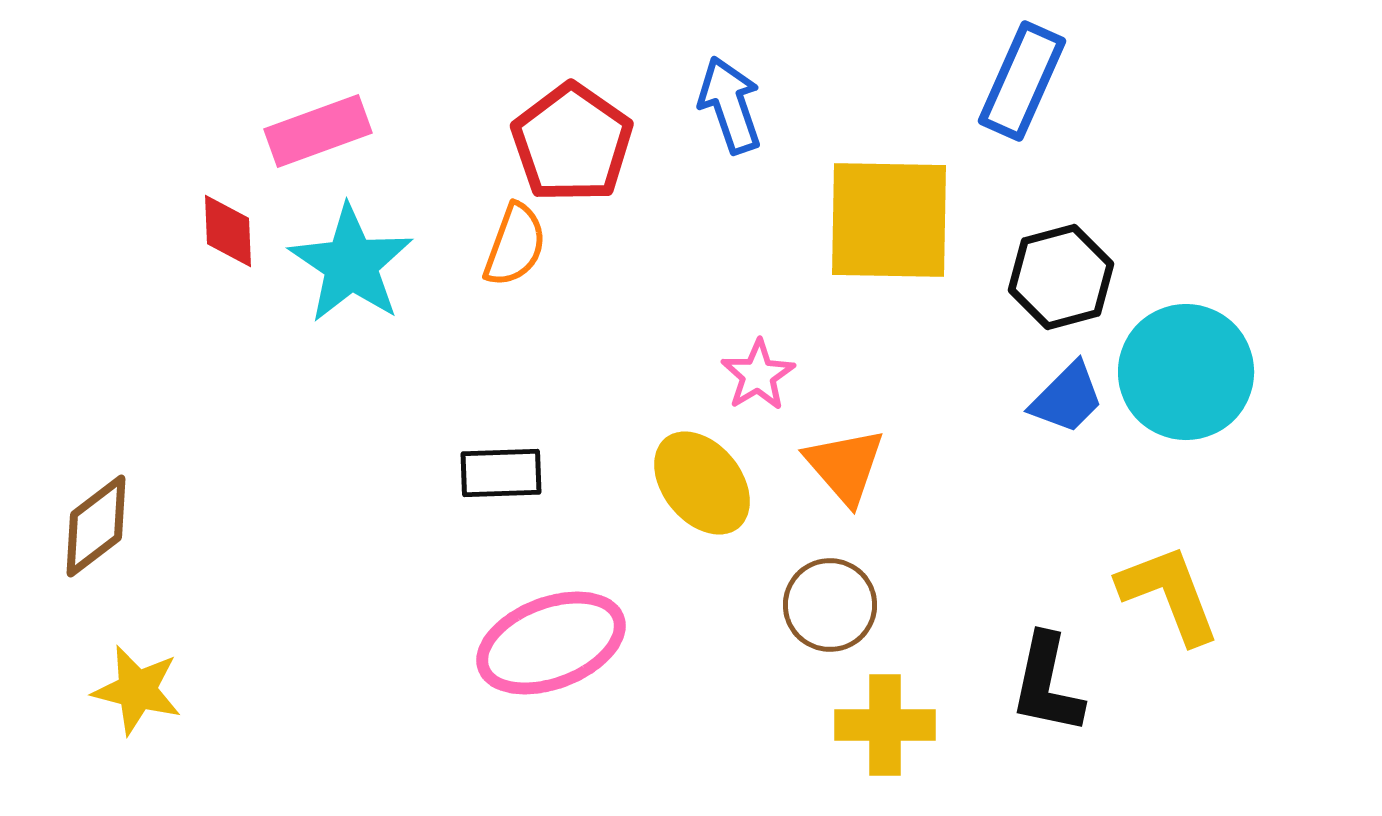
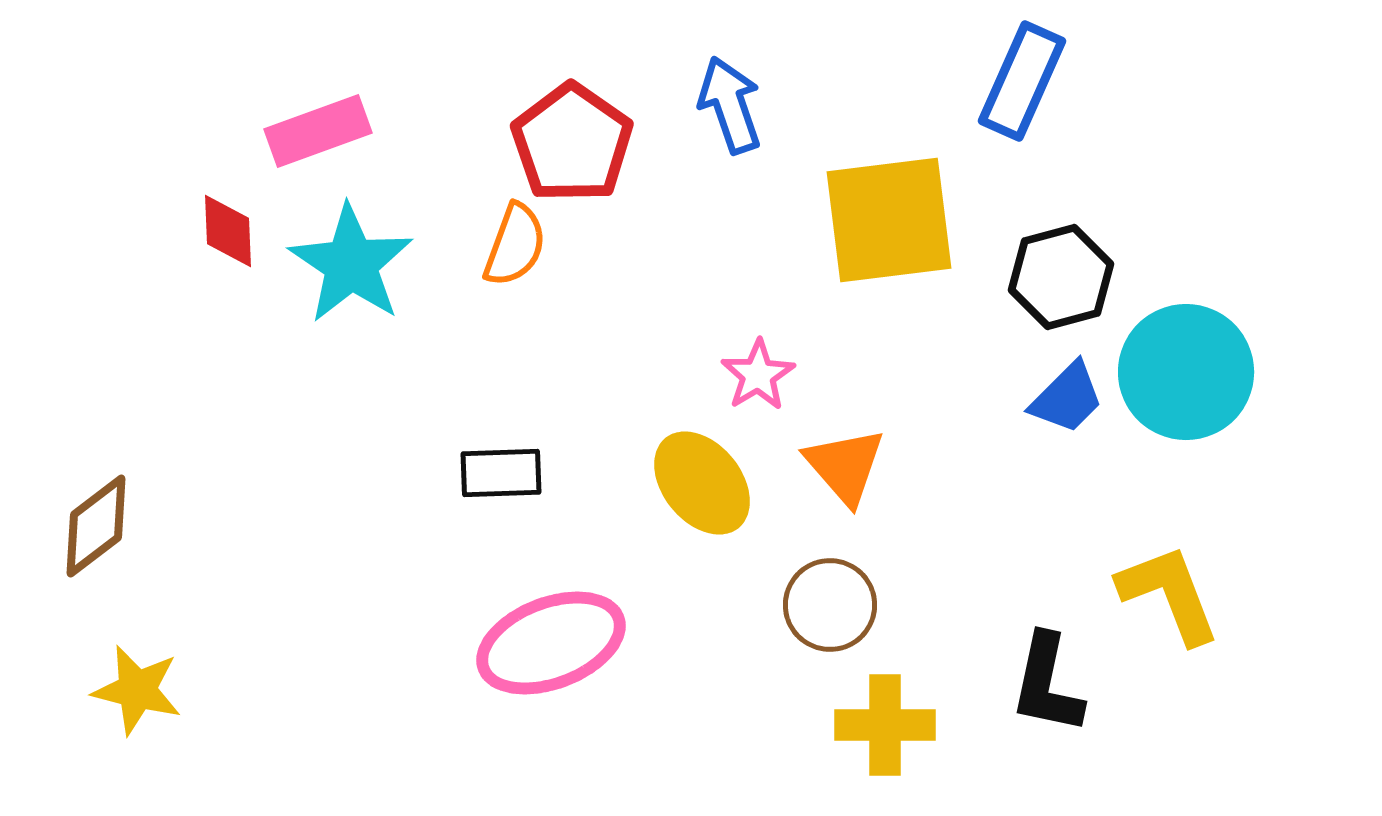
yellow square: rotated 8 degrees counterclockwise
